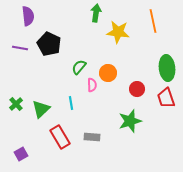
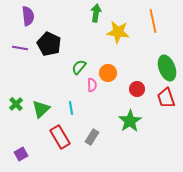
green ellipse: rotated 15 degrees counterclockwise
cyan line: moved 5 px down
green star: rotated 15 degrees counterclockwise
gray rectangle: rotated 63 degrees counterclockwise
